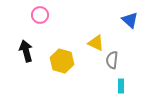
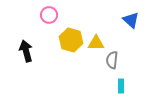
pink circle: moved 9 px right
blue triangle: moved 1 px right
yellow triangle: rotated 24 degrees counterclockwise
yellow hexagon: moved 9 px right, 21 px up
